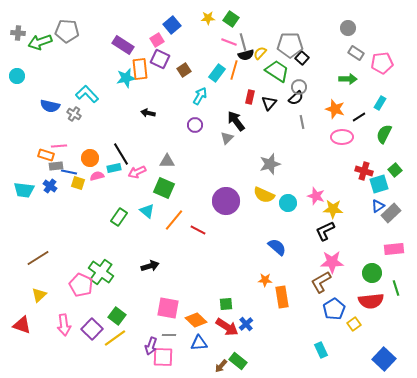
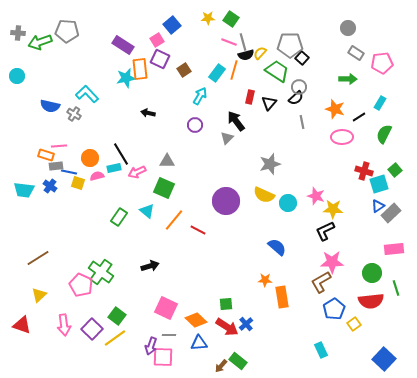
pink square at (168, 308): moved 2 px left; rotated 15 degrees clockwise
